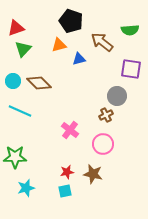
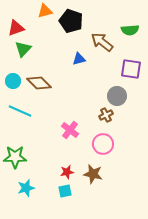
orange triangle: moved 14 px left, 34 px up
